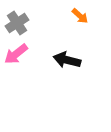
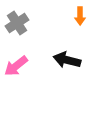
orange arrow: rotated 48 degrees clockwise
pink arrow: moved 12 px down
